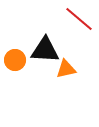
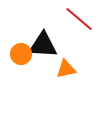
black triangle: moved 2 px left, 5 px up
orange circle: moved 6 px right, 6 px up
